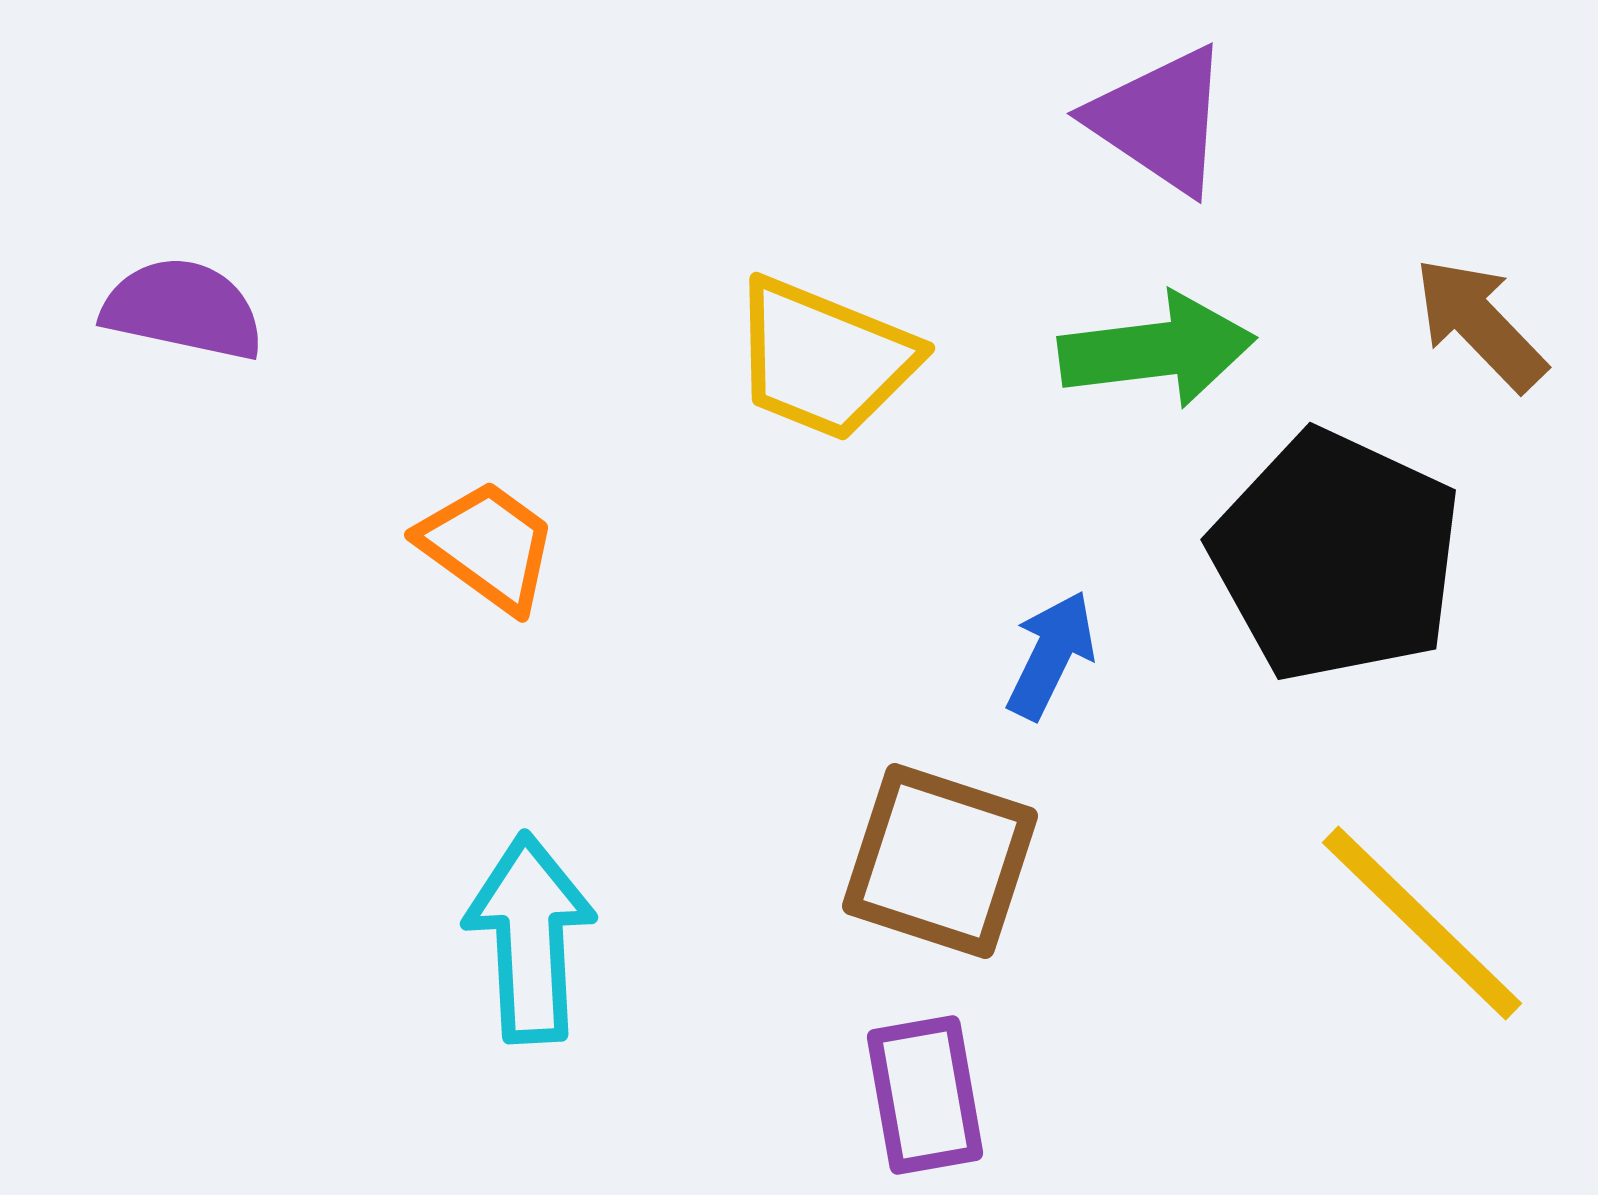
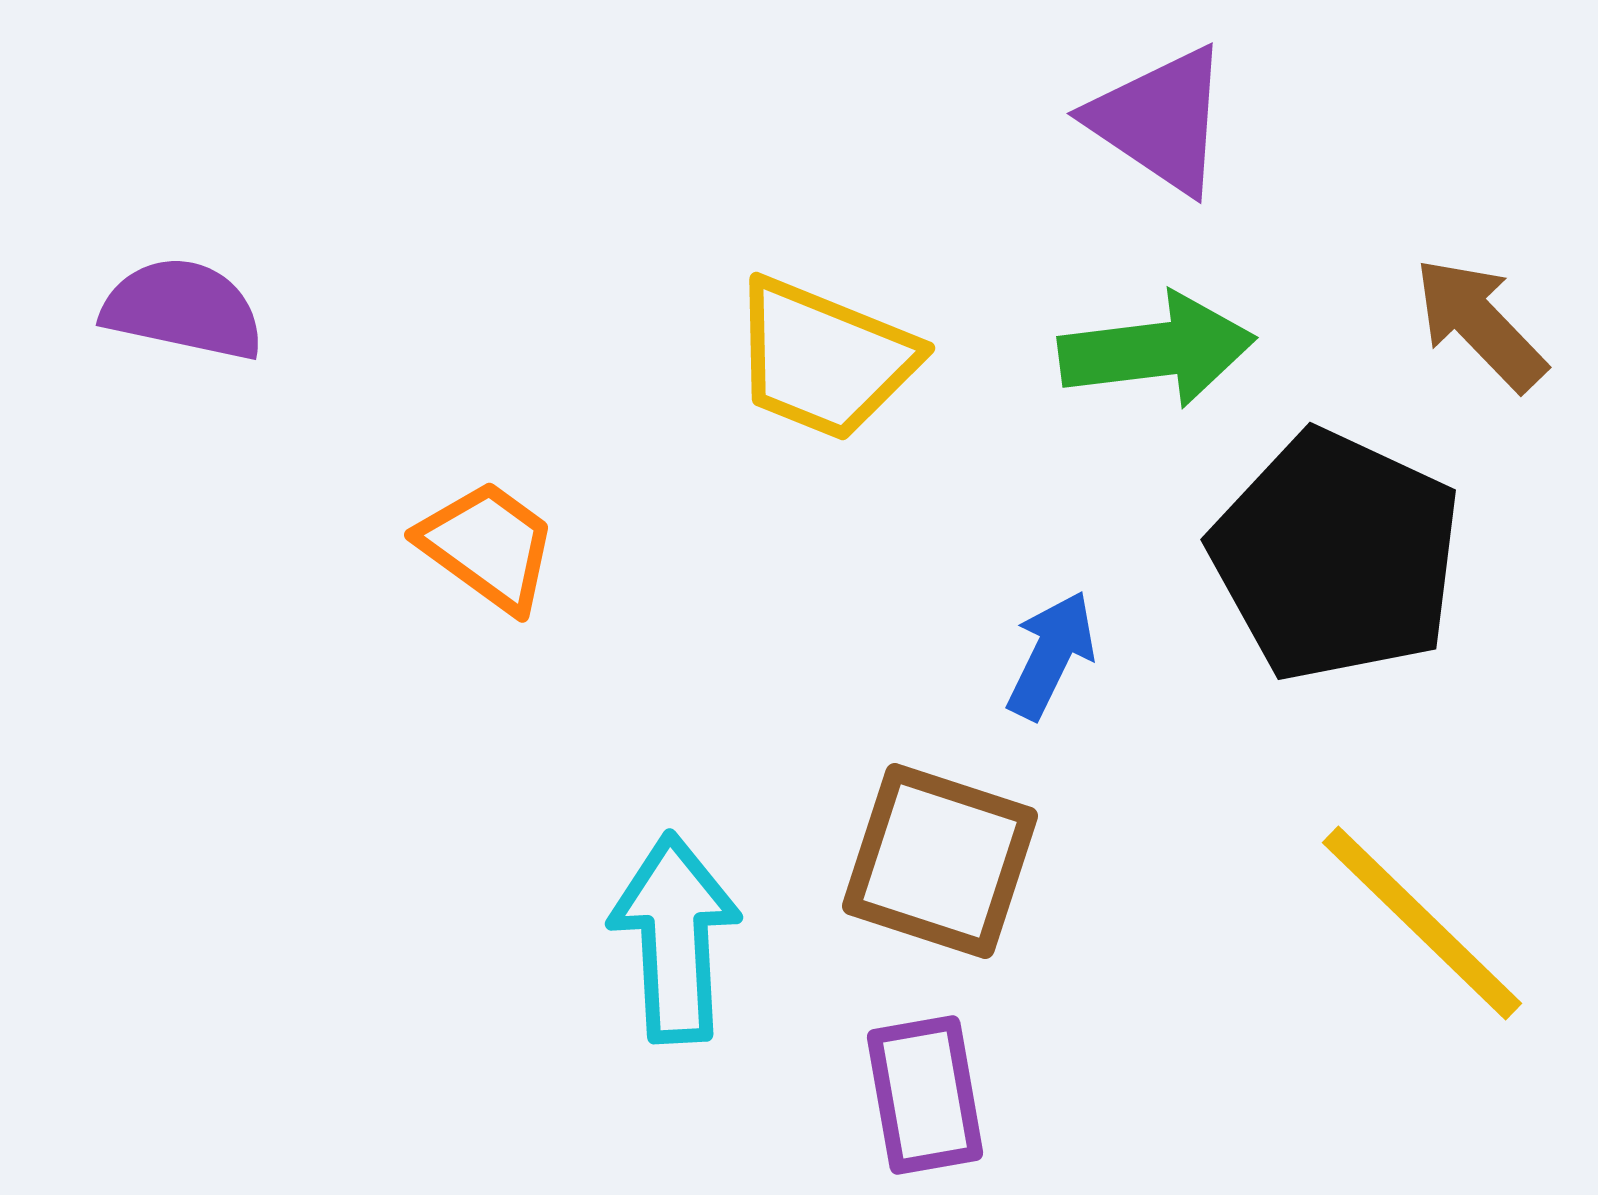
cyan arrow: moved 145 px right
